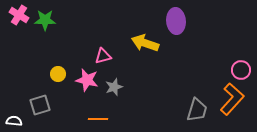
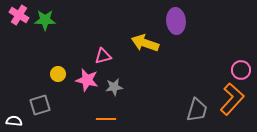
gray star: rotated 12 degrees clockwise
orange line: moved 8 px right
